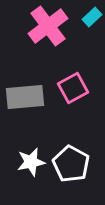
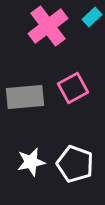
white pentagon: moved 4 px right; rotated 9 degrees counterclockwise
